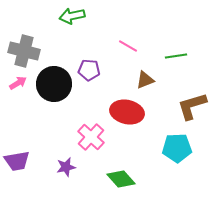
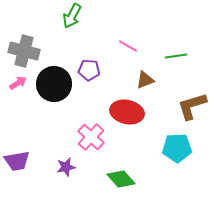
green arrow: rotated 50 degrees counterclockwise
